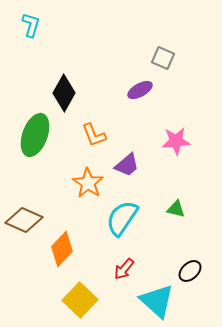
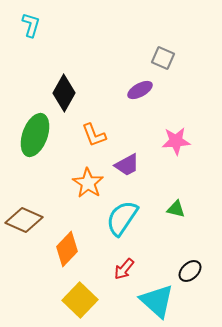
purple trapezoid: rotated 12 degrees clockwise
orange diamond: moved 5 px right
